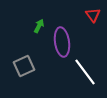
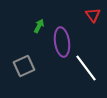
white line: moved 1 px right, 4 px up
